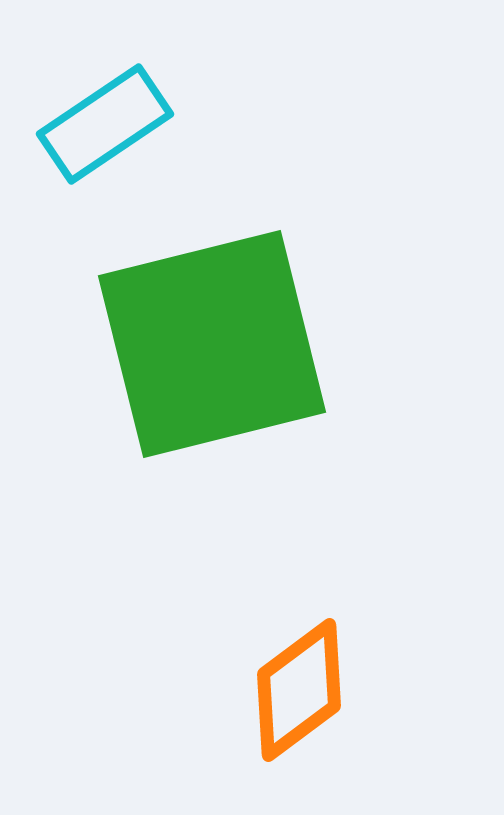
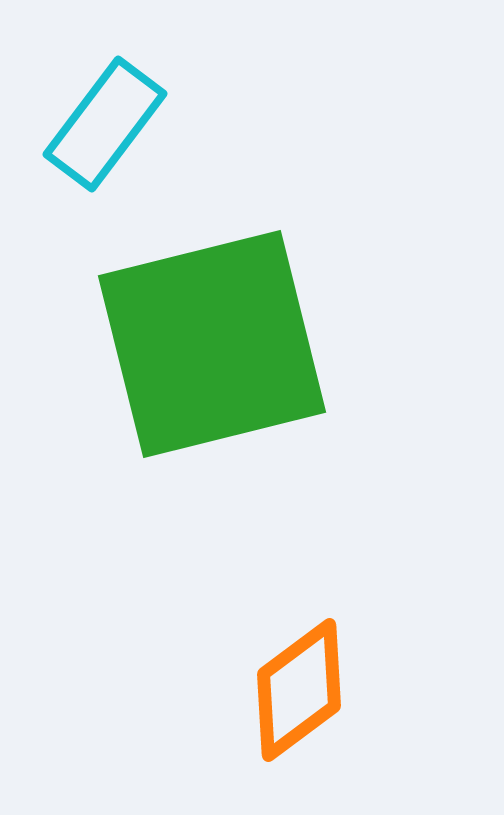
cyan rectangle: rotated 19 degrees counterclockwise
